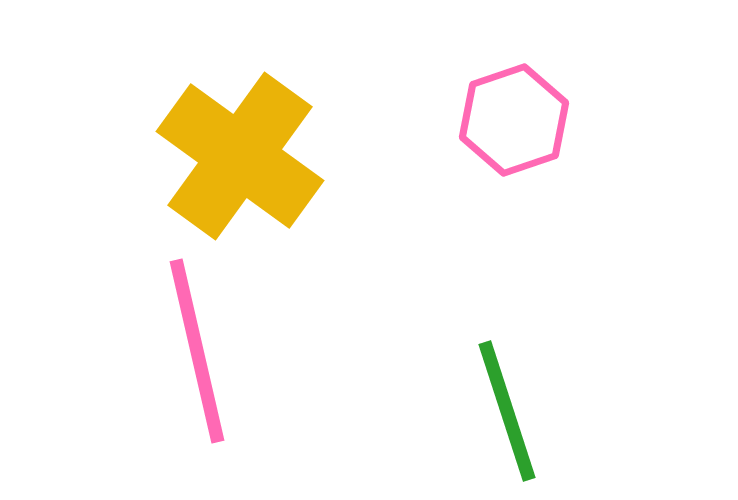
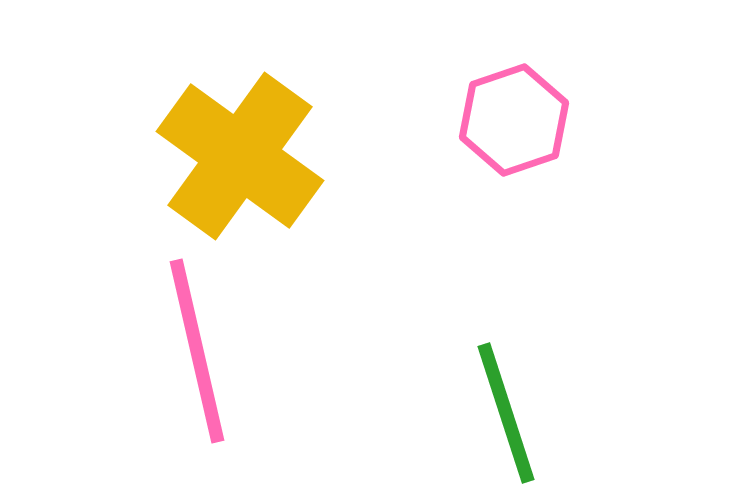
green line: moved 1 px left, 2 px down
